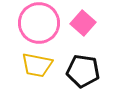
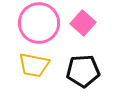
yellow trapezoid: moved 3 px left
black pentagon: rotated 12 degrees counterclockwise
